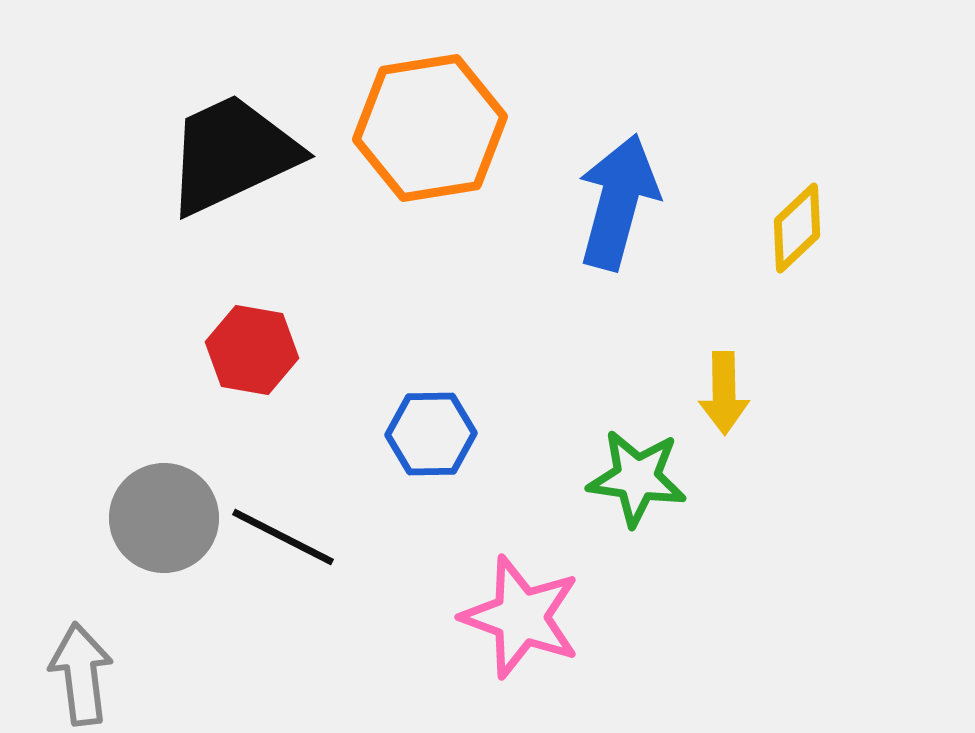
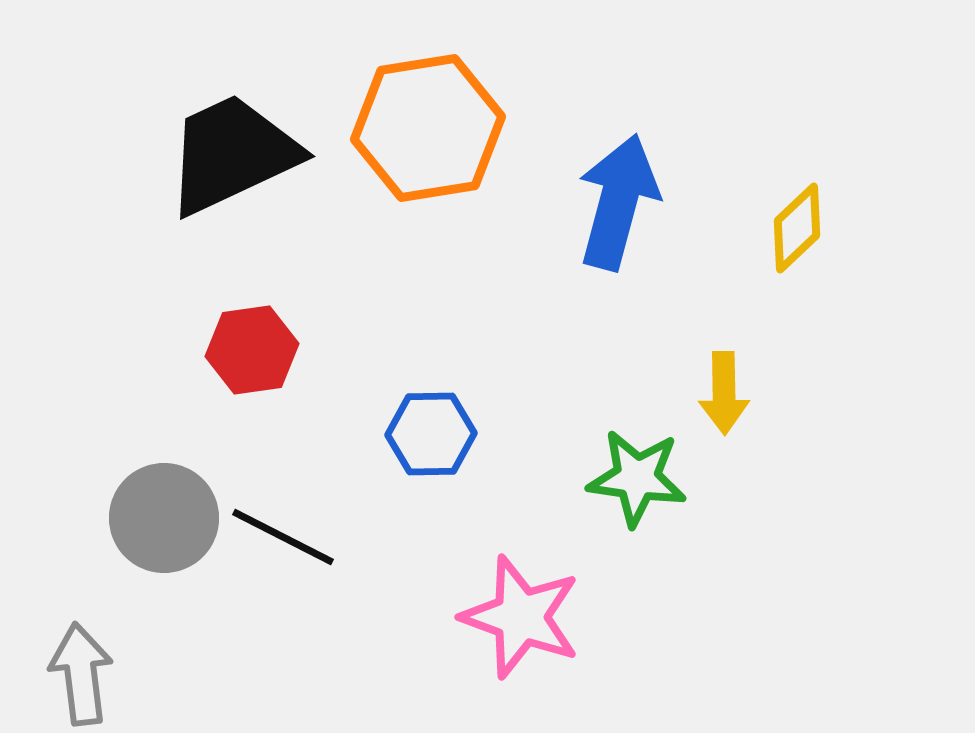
orange hexagon: moved 2 px left
red hexagon: rotated 18 degrees counterclockwise
